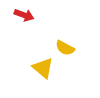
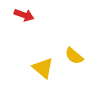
yellow semicircle: moved 9 px right, 8 px down; rotated 12 degrees clockwise
